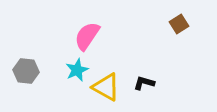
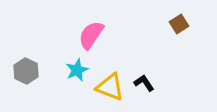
pink semicircle: moved 4 px right, 1 px up
gray hexagon: rotated 20 degrees clockwise
black L-shape: rotated 40 degrees clockwise
yellow triangle: moved 4 px right; rotated 8 degrees counterclockwise
